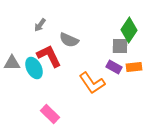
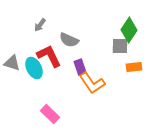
gray triangle: rotated 18 degrees clockwise
purple rectangle: moved 34 px left; rotated 42 degrees clockwise
